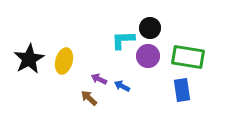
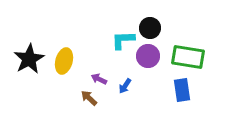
blue arrow: moved 3 px right; rotated 84 degrees counterclockwise
